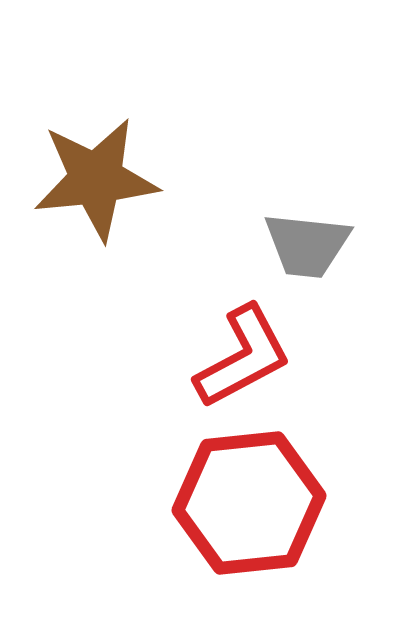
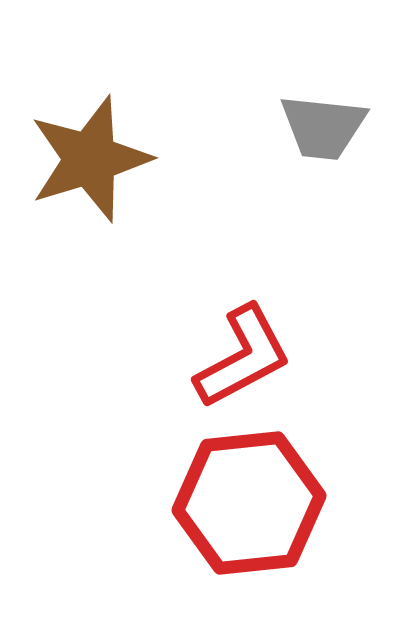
brown star: moved 6 px left, 20 px up; rotated 11 degrees counterclockwise
gray trapezoid: moved 16 px right, 118 px up
